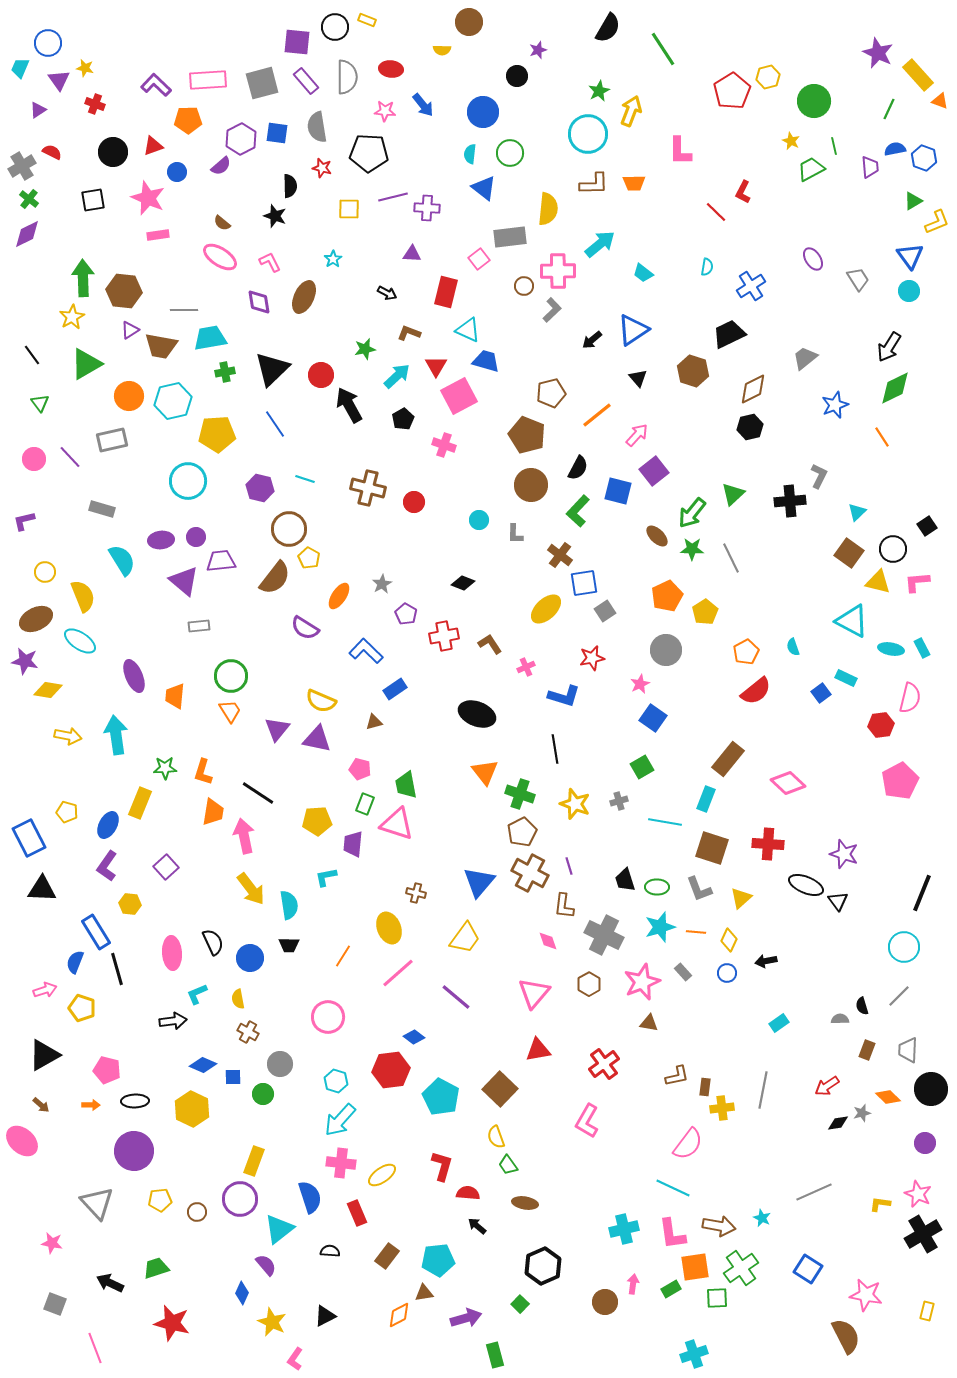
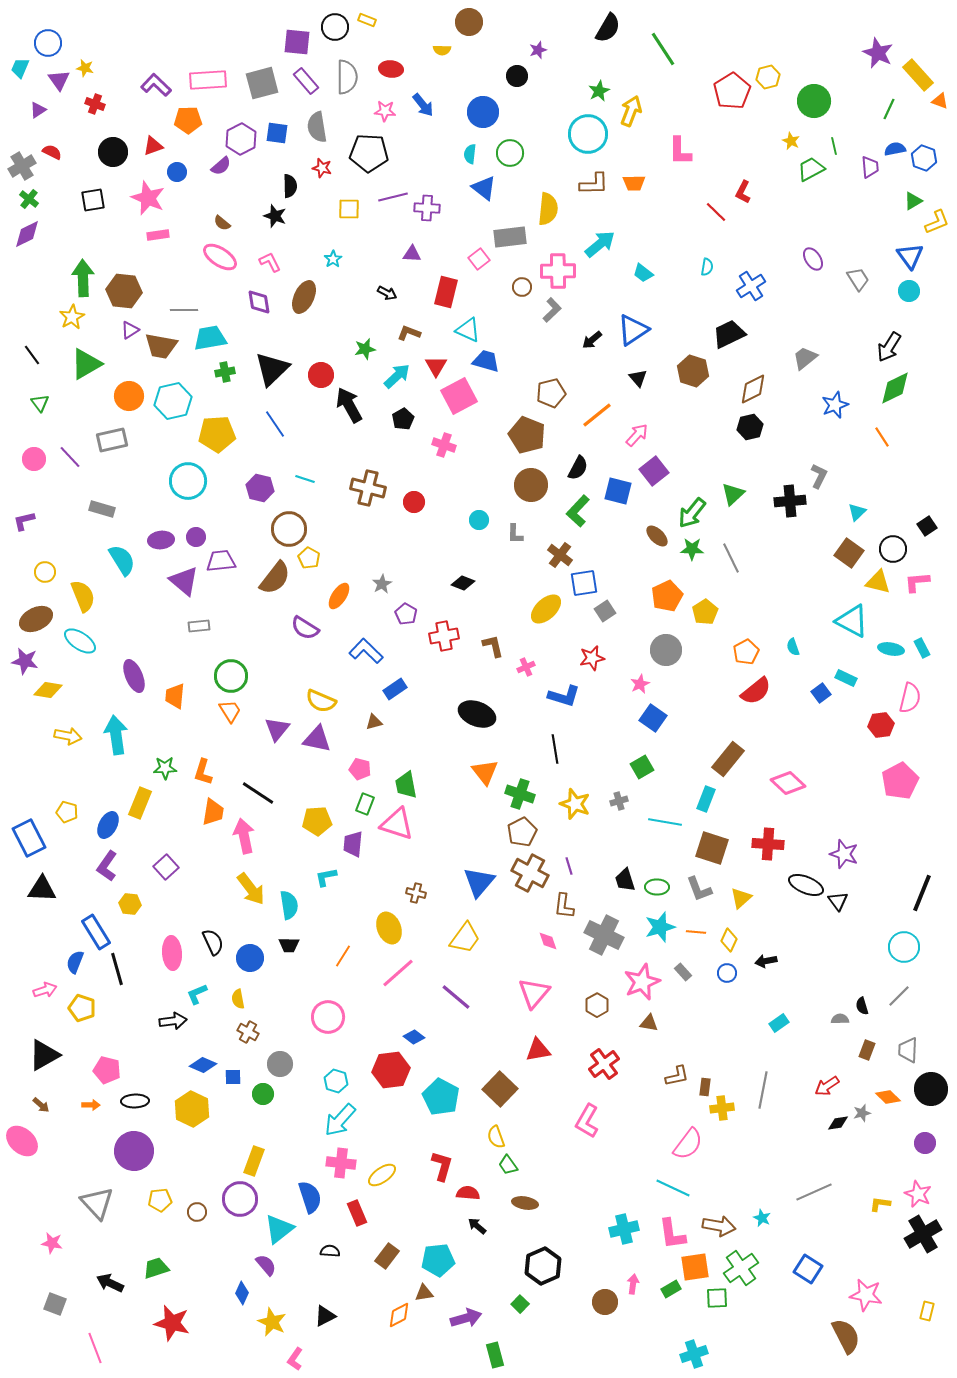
brown circle at (524, 286): moved 2 px left, 1 px down
brown L-shape at (490, 644): moved 3 px right, 2 px down; rotated 20 degrees clockwise
brown hexagon at (589, 984): moved 8 px right, 21 px down
